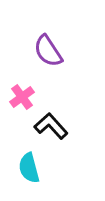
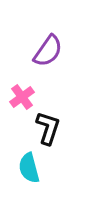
purple semicircle: rotated 112 degrees counterclockwise
black L-shape: moved 3 px left, 2 px down; rotated 60 degrees clockwise
